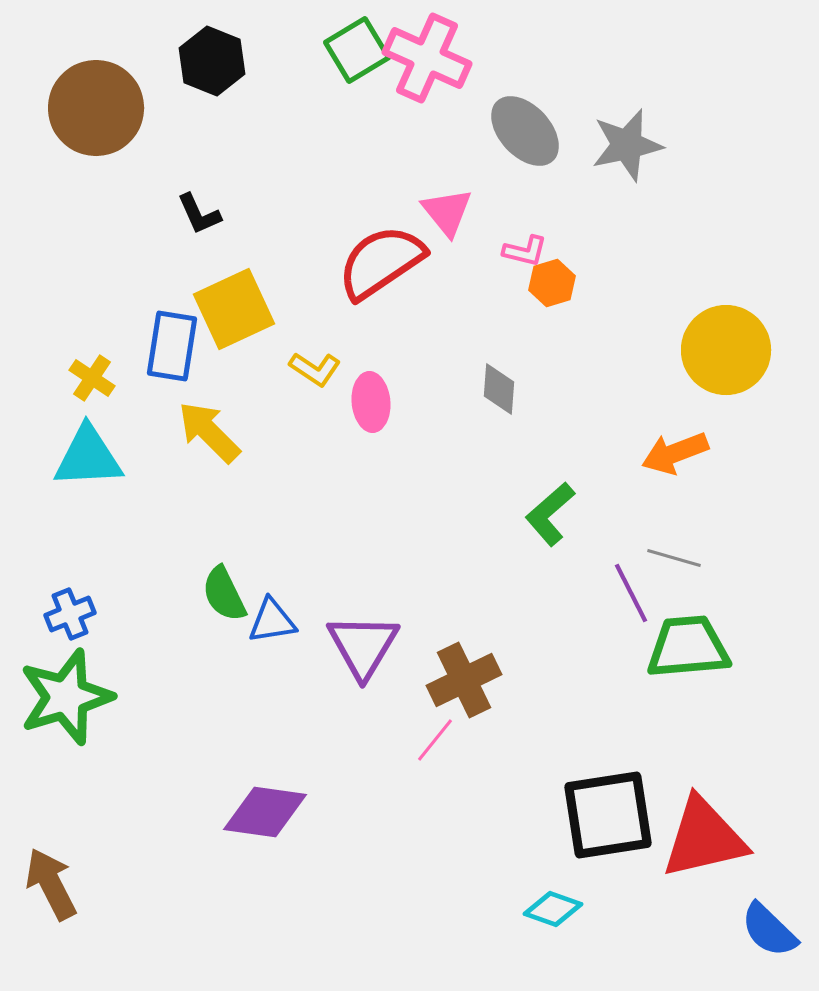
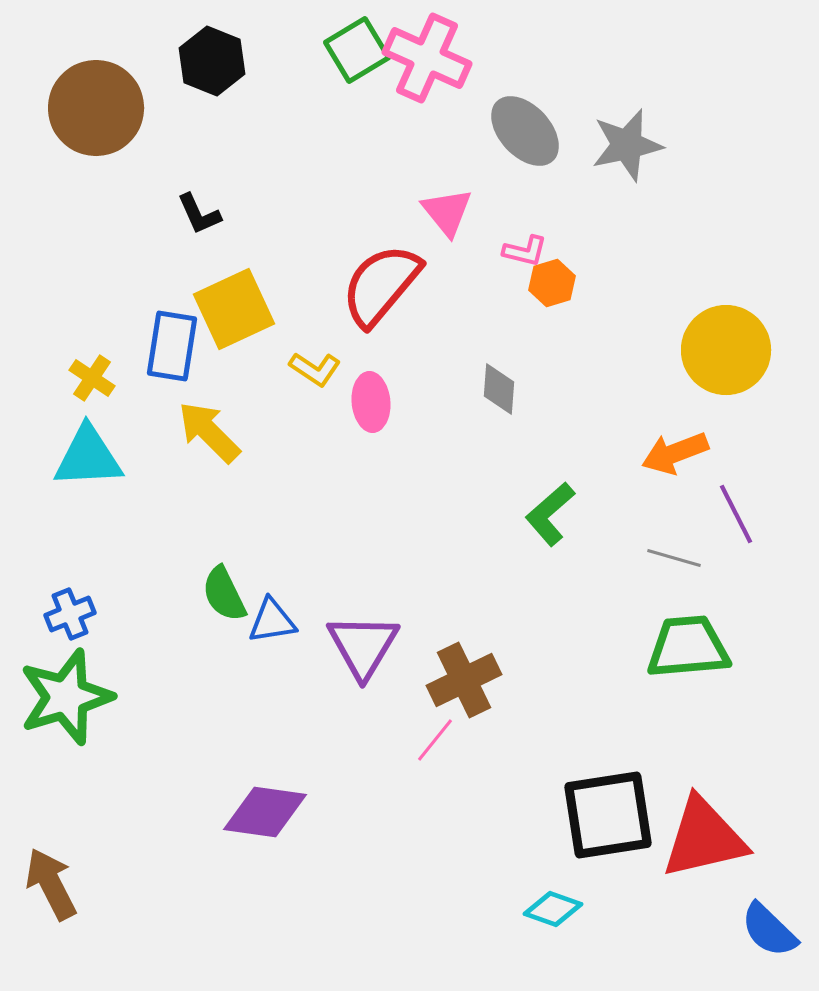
red semicircle: moved 23 px down; rotated 16 degrees counterclockwise
purple line: moved 105 px right, 79 px up
